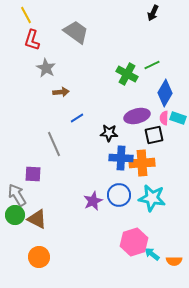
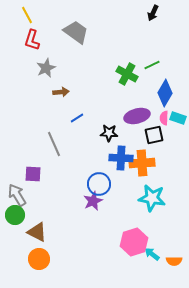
yellow line: moved 1 px right
gray star: rotated 18 degrees clockwise
blue circle: moved 20 px left, 11 px up
brown triangle: moved 13 px down
orange circle: moved 2 px down
